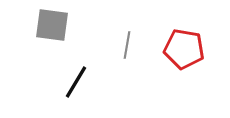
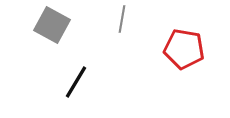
gray square: rotated 21 degrees clockwise
gray line: moved 5 px left, 26 px up
